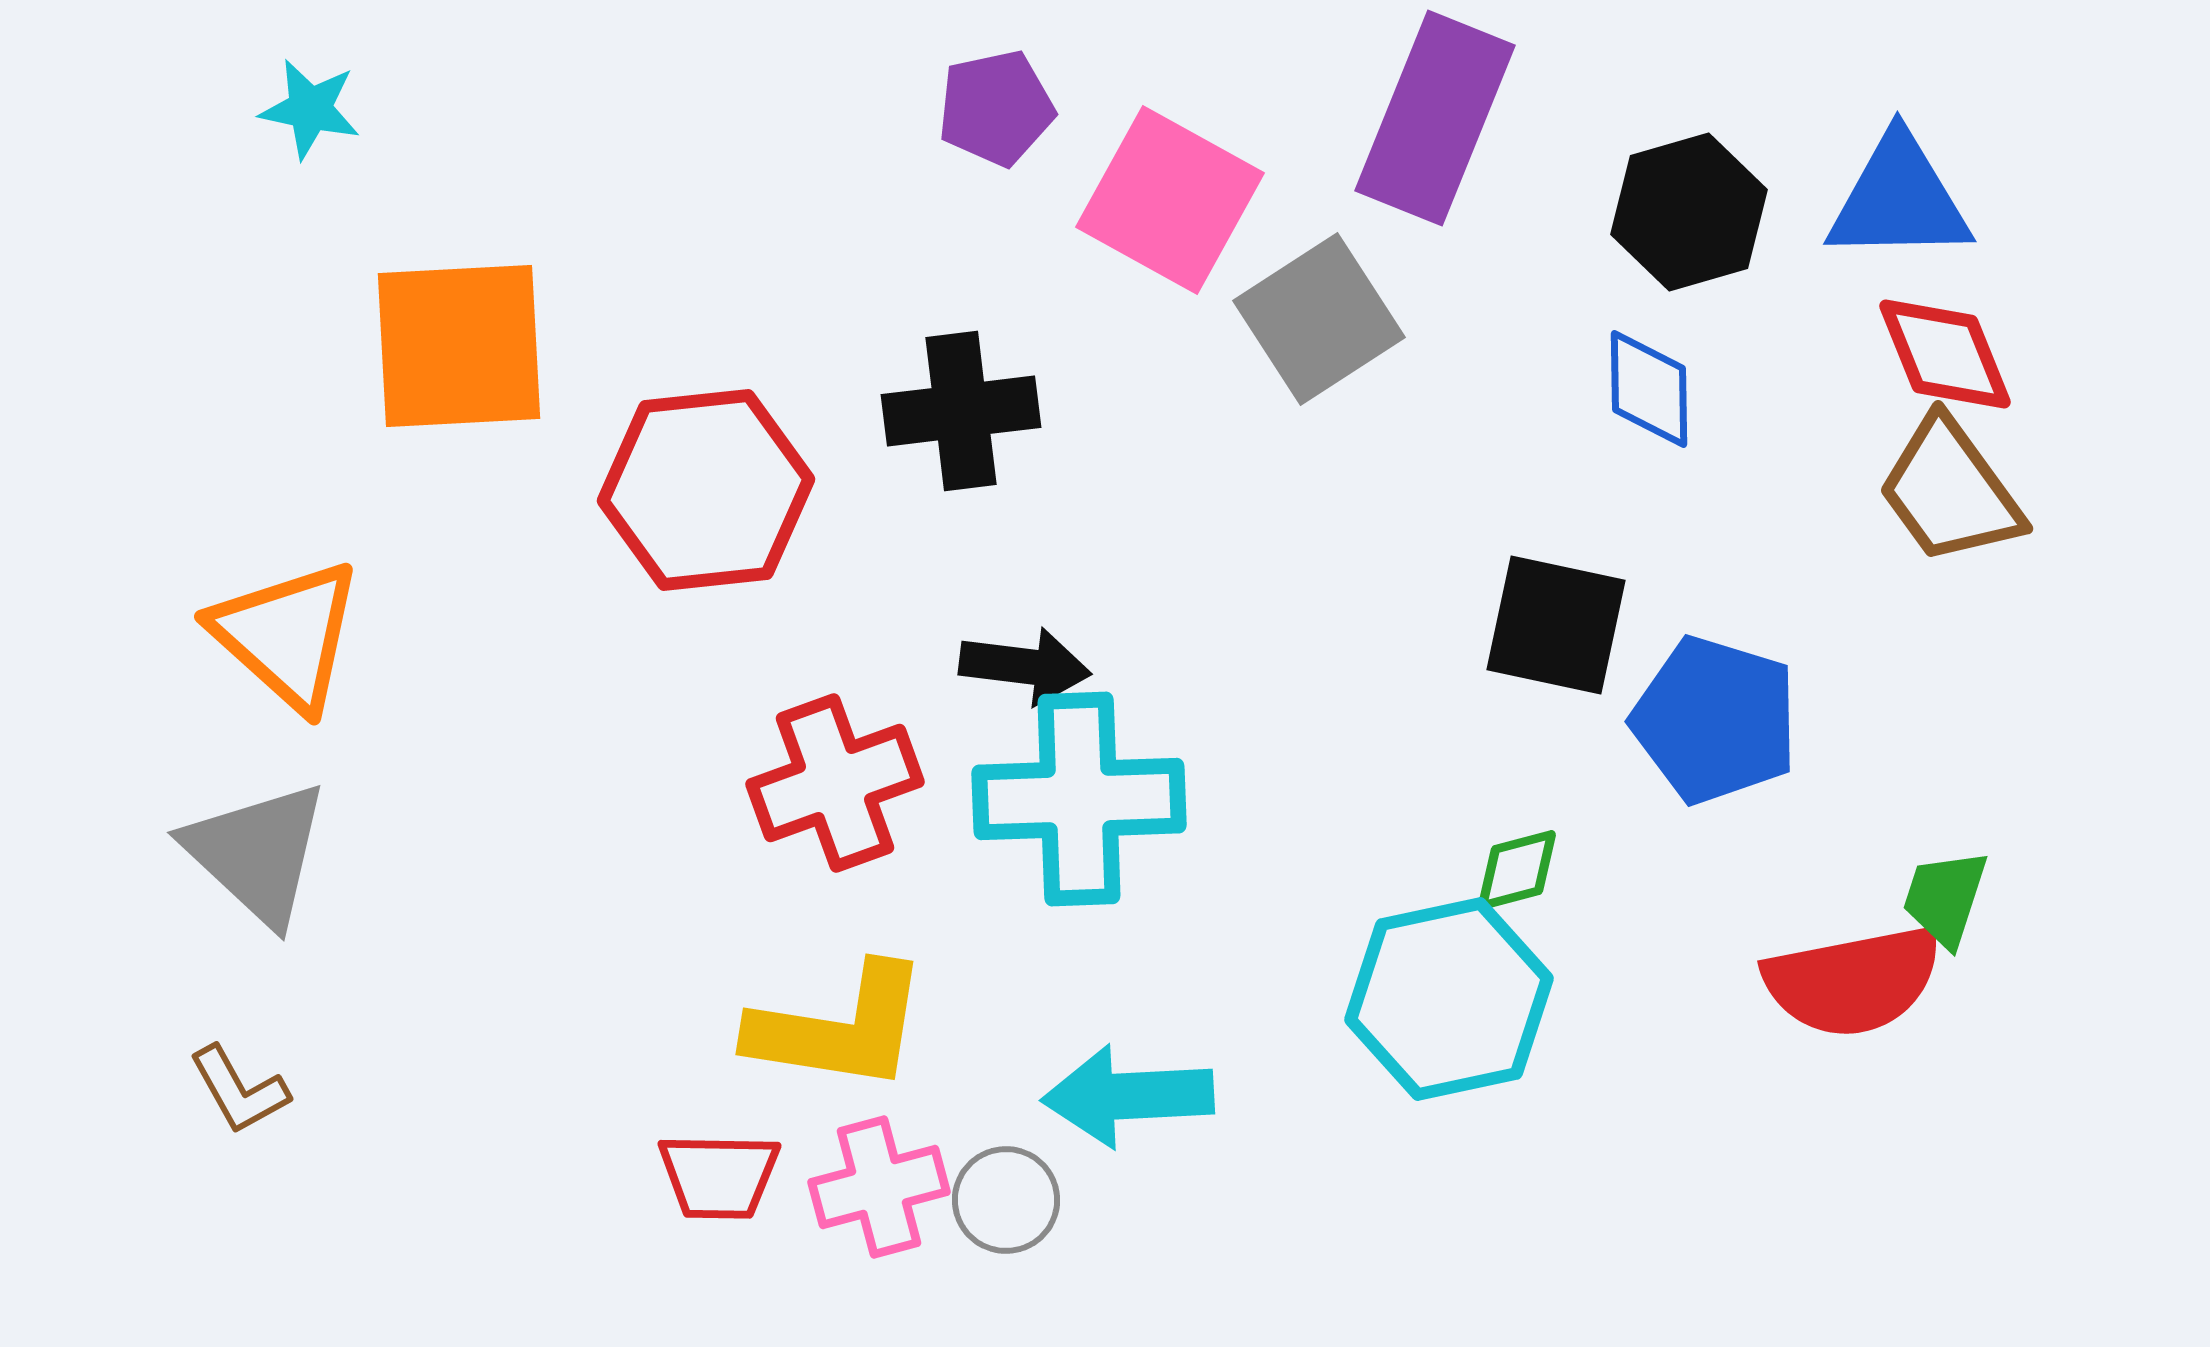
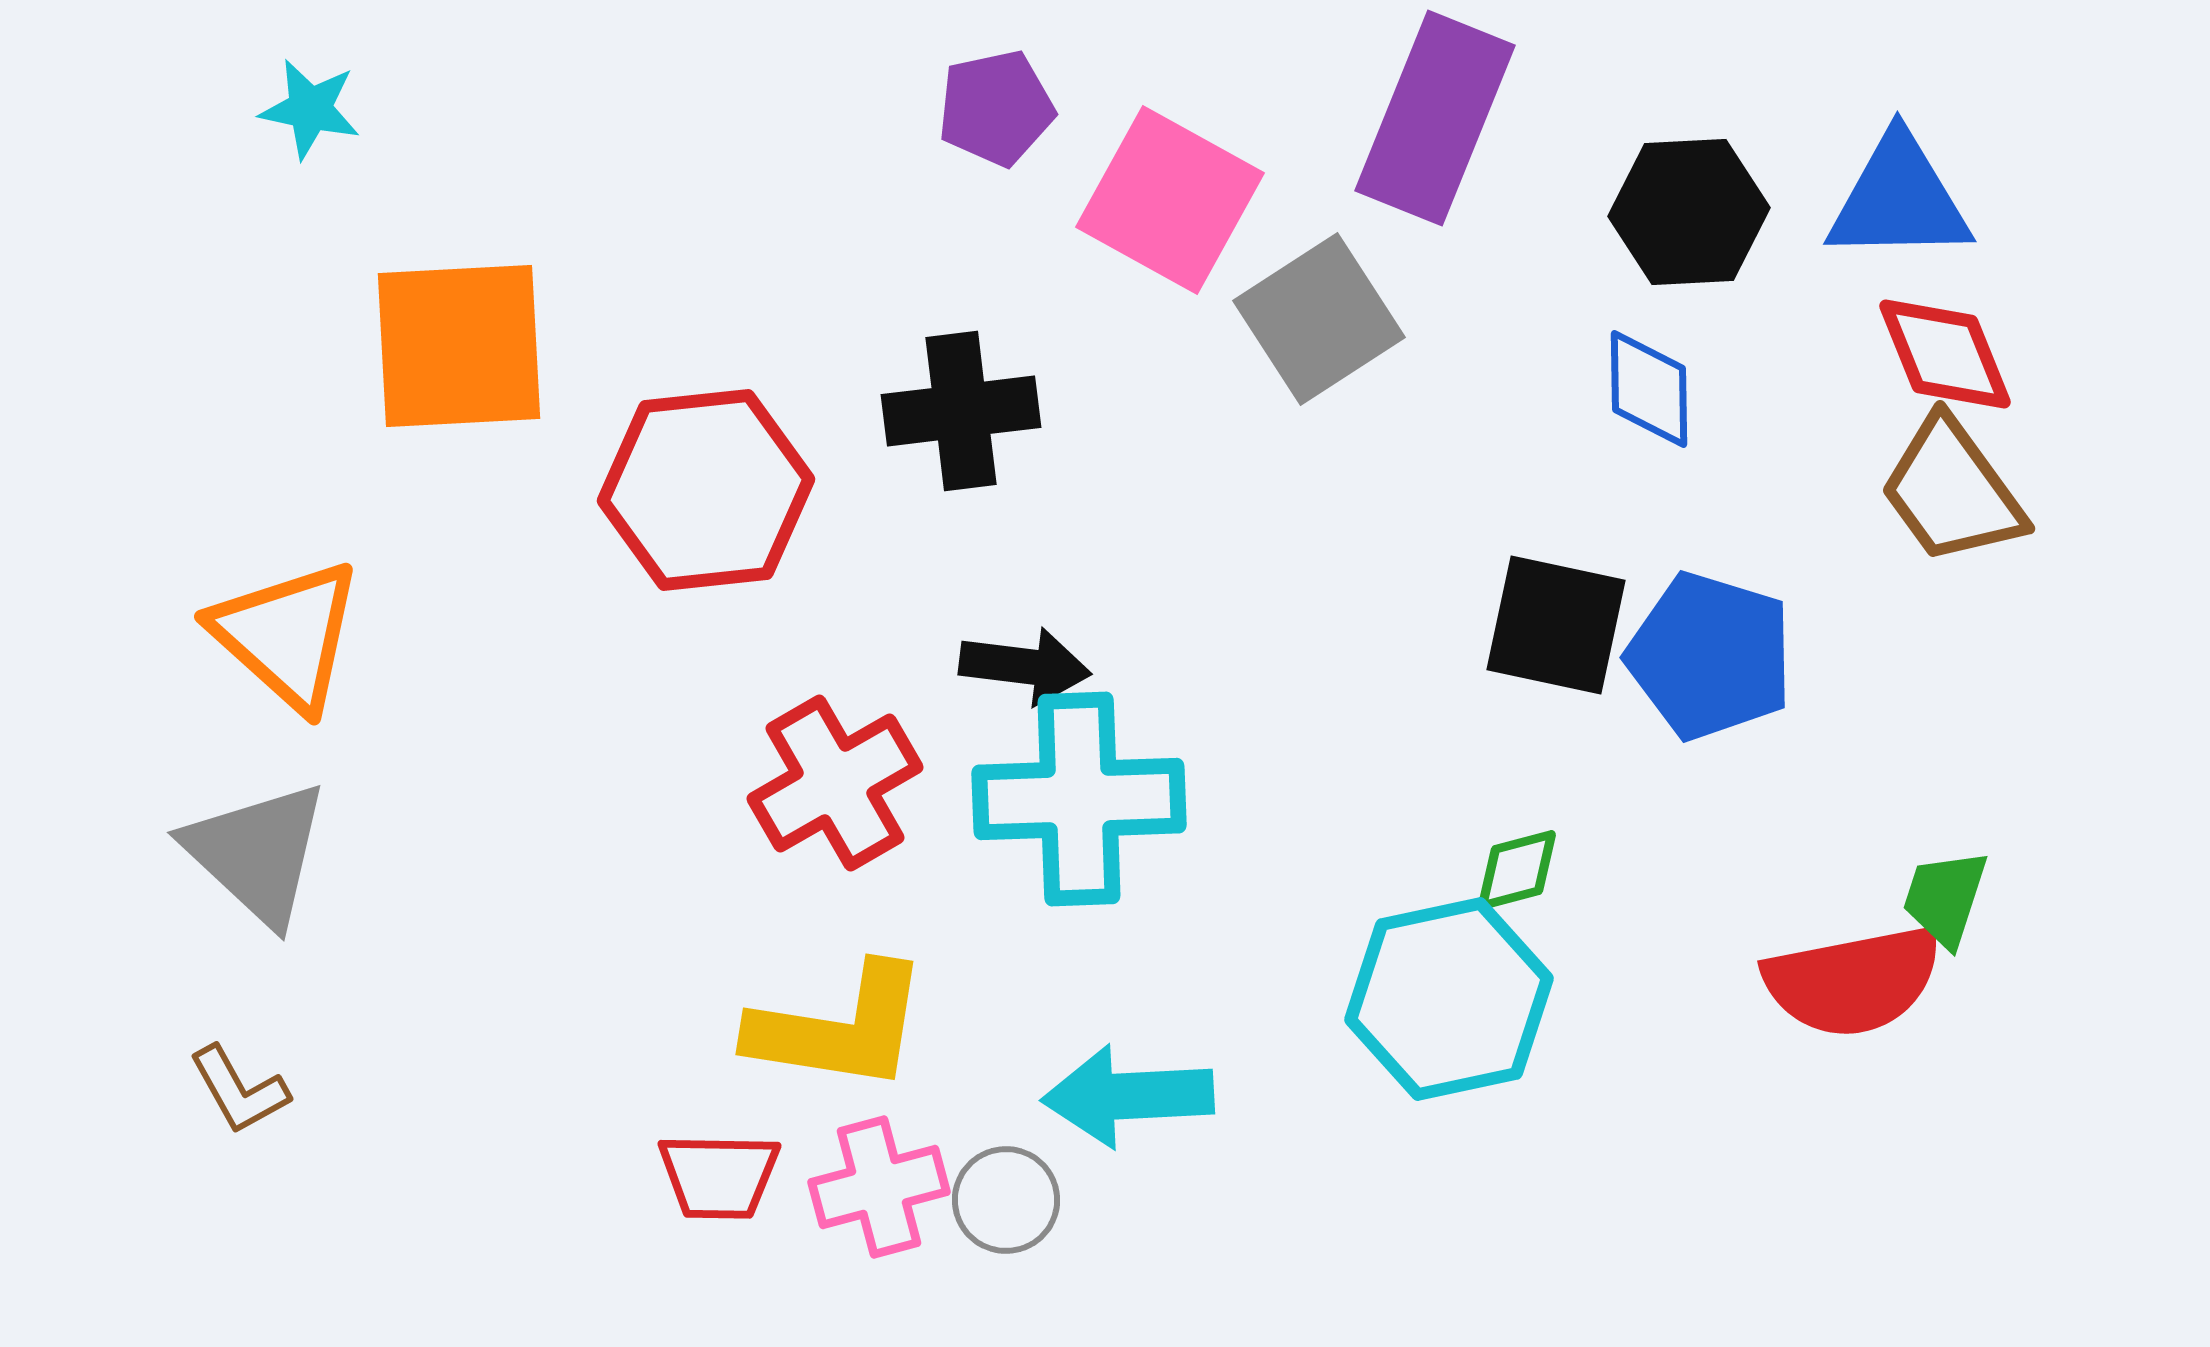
black hexagon: rotated 13 degrees clockwise
brown trapezoid: moved 2 px right
blue pentagon: moved 5 px left, 64 px up
red cross: rotated 10 degrees counterclockwise
